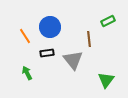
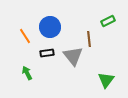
gray triangle: moved 4 px up
